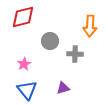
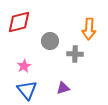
red diamond: moved 4 px left, 5 px down
orange arrow: moved 1 px left, 3 px down
pink star: moved 2 px down
